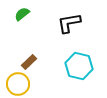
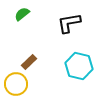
yellow circle: moved 2 px left
